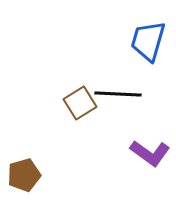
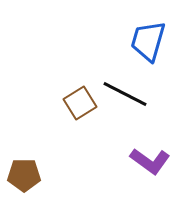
black line: moved 7 px right; rotated 24 degrees clockwise
purple L-shape: moved 8 px down
brown pentagon: rotated 16 degrees clockwise
